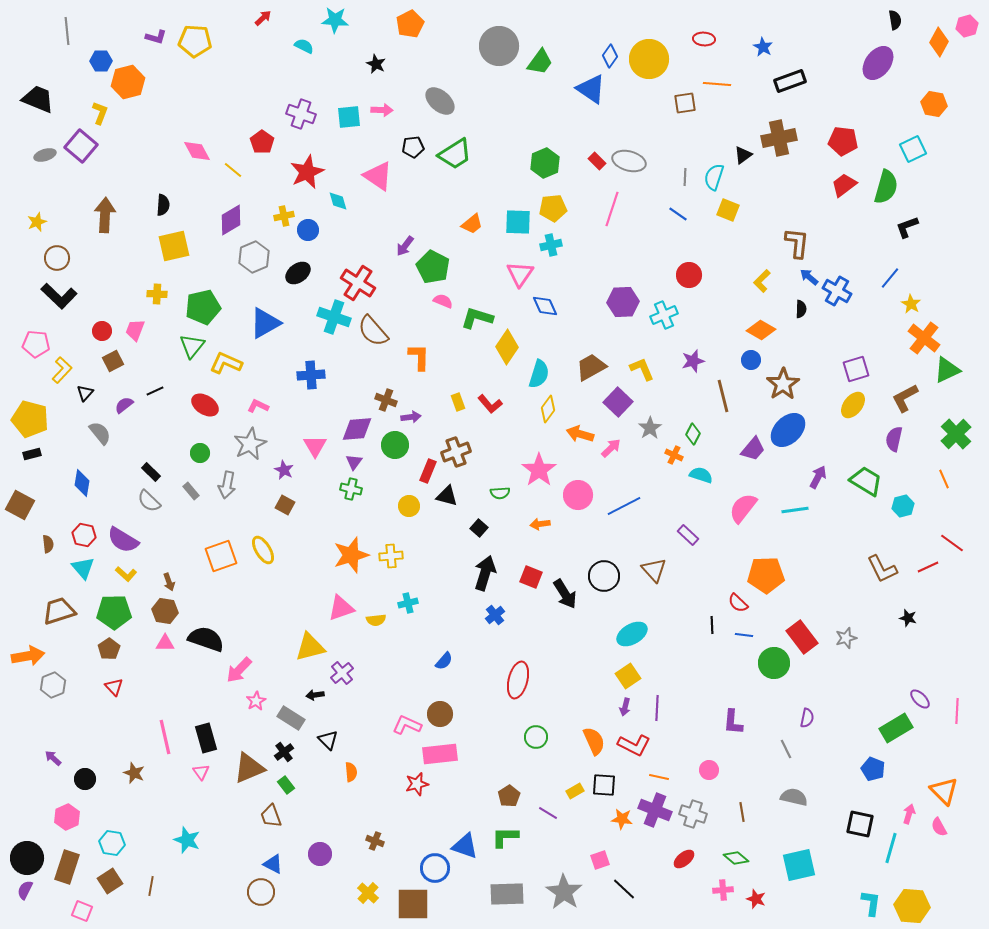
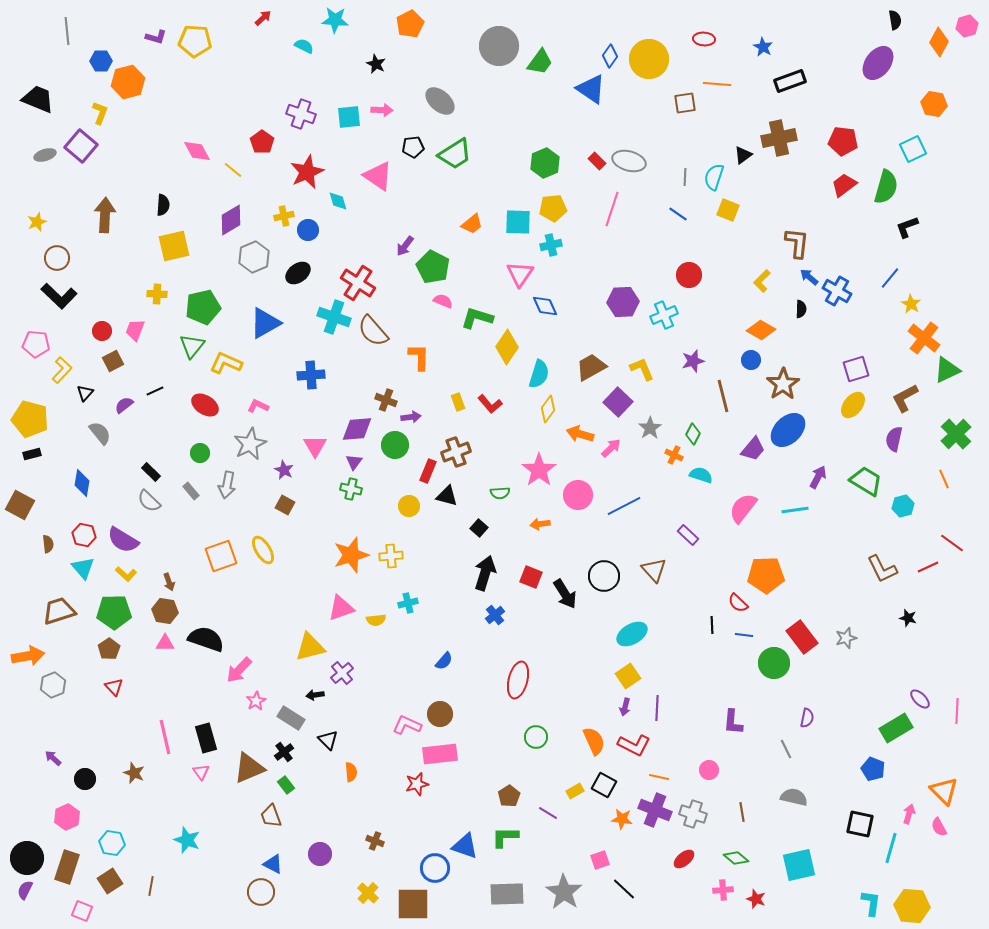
black square at (604, 785): rotated 25 degrees clockwise
